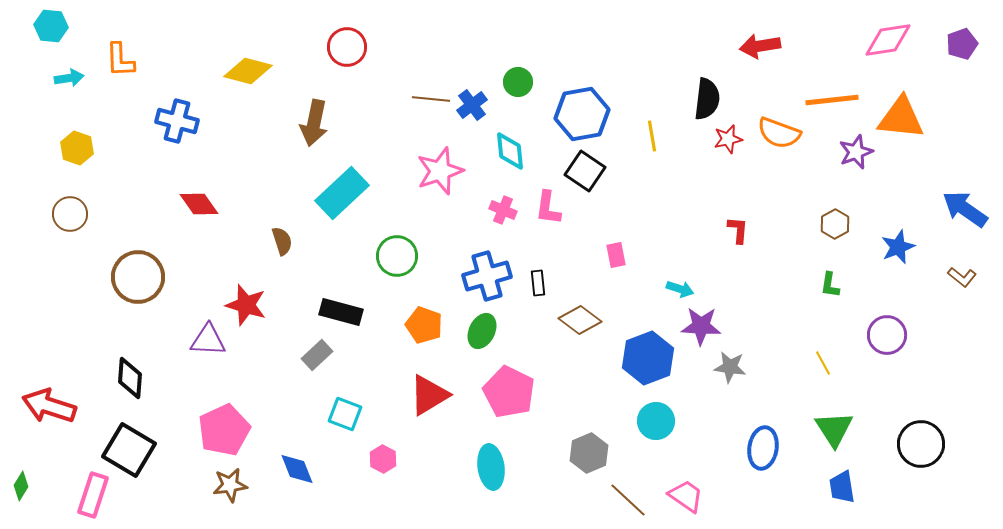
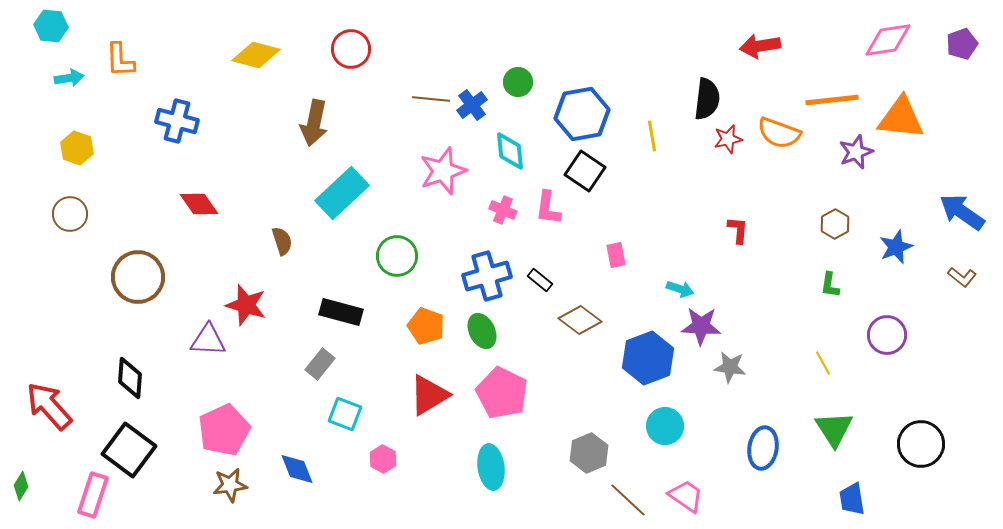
red circle at (347, 47): moved 4 px right, 2 px down
yellow diamond at (248, 71): moved 8 px right, 16 px up
pink star at (440, 171): moved 3 px right
blue arrow at (965, 209): moved 3 px left, 3 px down
blue star at (898, 247): moved 2 px left
black rectangle at (538, 283): moved 2 px right, 3 px up; rotated 45 degrees counterclockwise
orange pentagon at (424, 325): moved 2 px right, 1 px down
green ellipse at (482, 331): rotated 52 degrees counterclockwise
gray rectangle at (317, 355): moved 3 px right, 9 px down; rotated 8 degrees counterclockwise
pink pentagon at (509, 392): moved 7 px left, 1 px down
red arrow at (49, 406): rotated 30 degrees clockwise
cyan circle at (656, 421): moved 9 px right, 5 px down
black square at (129, 450): rotated 6 degrees clockwise
blue trapezoid at (842, 487): moved 10 px right, 12 px down
